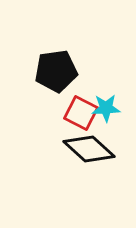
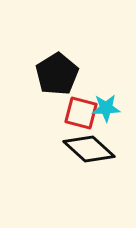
black pentagon: moved 1 px right, 3 px down; rotated 24 degrees counterclockwise
red square: rotated 12 degrees counterclockwise
